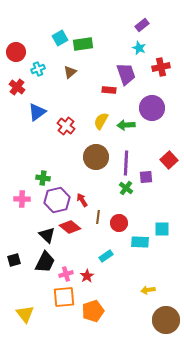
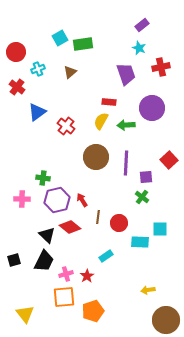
red rectangle at (109, 90): moved 12 px down
green cross at (126, 188): moved 16 px right, 9 px down
cyan square at (162, 229): moved 2 px left
black trapezoid at (45, 262): moved 1 px left, 1 px up
